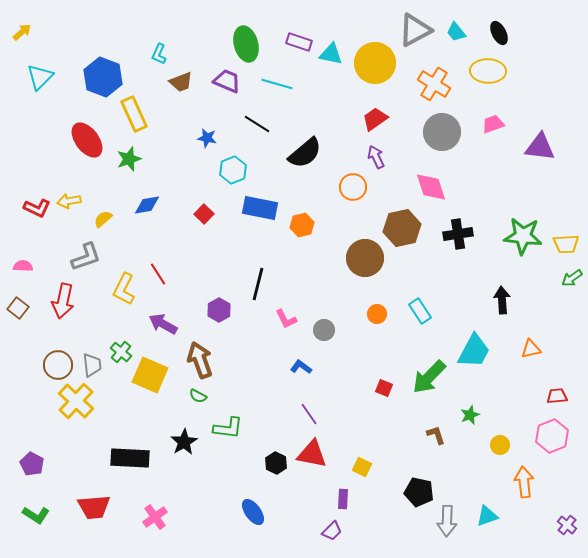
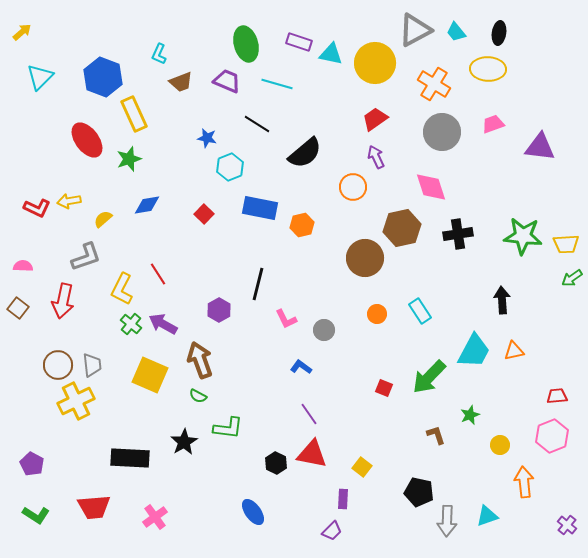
black ellipse at (499, 33): rotated 35 degrees clockwise
yellow ellipse at (488, 71): moved 2 px up
cyan hexagon at (233, 170): moved 3 px left, 3 px up
yellow L-shape at (124, 289): moved 2 px left
orange triangle at (531, 349): moved 17 px left, 2 px down
green cross at (121, 352): moved 10 px right, 28 px up
yellow cross at (76, 401): rotated 21 degrees clockwise
yellow square at (362, 467): rotated 12 degrees clockwise
